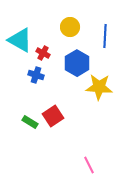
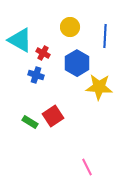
pink line: moved 2 px left, 2 px down
